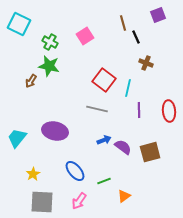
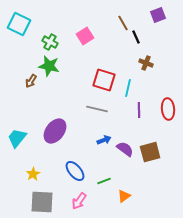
brown line: rotated 14 degrees counterclockwise
red square: rotated 20 degrees counterclockwise
red ellipse: moved 1 px left, 2 px up
purple ellipse: rotated 65 degrees counterclockwise
purple semicircle: moved 2 px right, 2 px down
